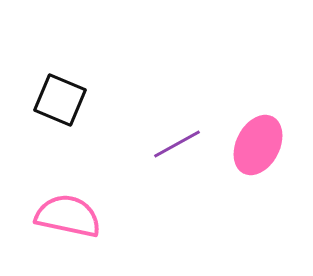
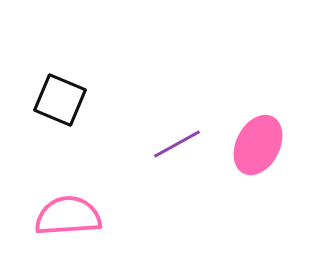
pink semicircle: rotated 16 degrees counterclockwise
